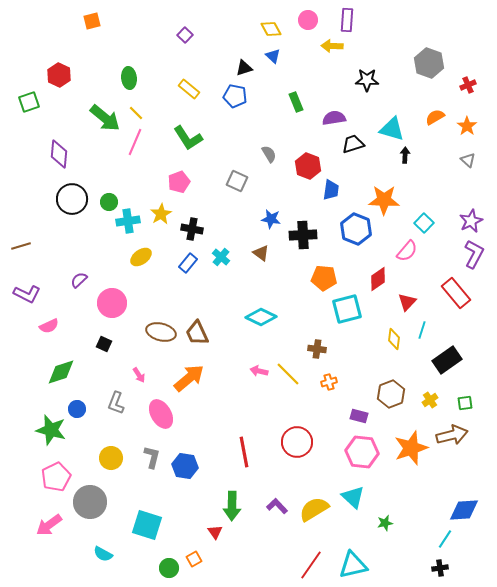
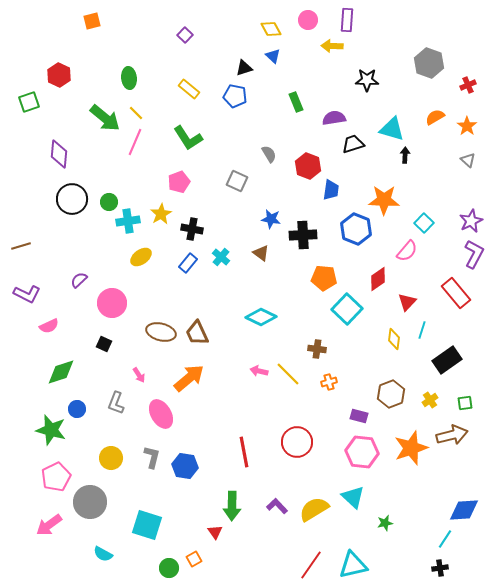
cyan square at (347, 309): rotated 32 degrees counterclockwise
